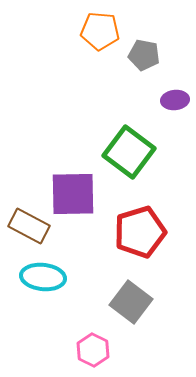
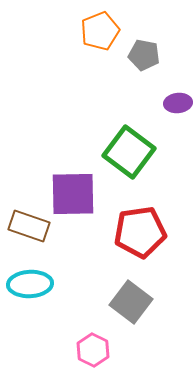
orange pentagon: rotated 27 degrees counterclockwise
purple ellipse: moved 3 px right, 3 px down
brown rectangle: rotated 9 degrees counterclockwise
red pentagon: rotated 9 degrees clockwise
cyan ellipse: moved 13 px left, 7 px down; rotated 9 degrees counterclockwise
